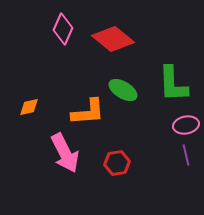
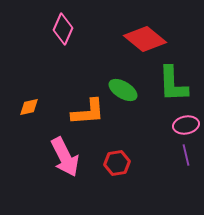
red diamond: moved 32 px right
pink arrow: moved 4 px down
